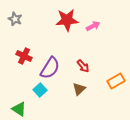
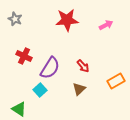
pink arrow: moved 13 px right, 1 px up
